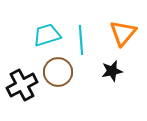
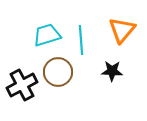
orange triangle: moved 1 px left, 3 px up
black star: rotated 15 degrees clockwise
